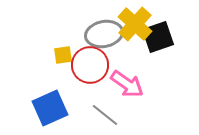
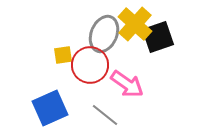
gray ellipse: rotated 57 degrees counterclockwise
